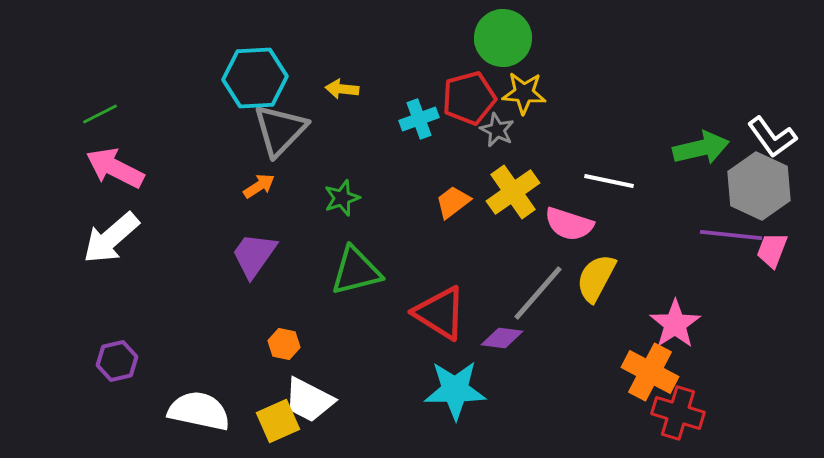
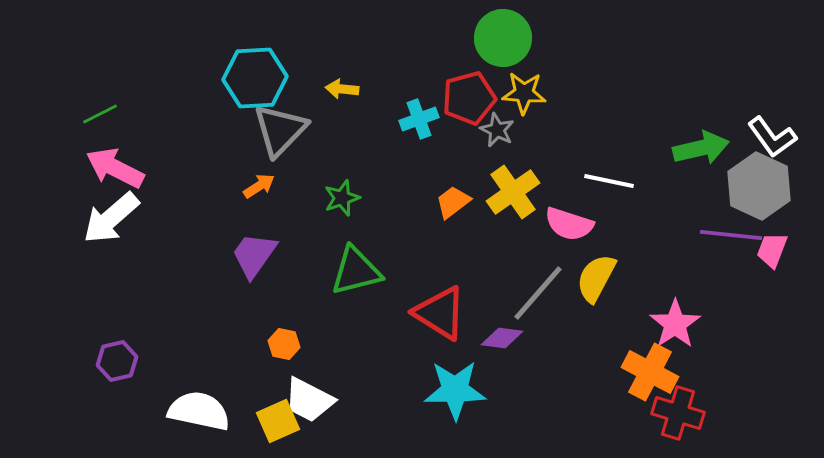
white arrow: moved 20 px up
